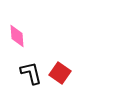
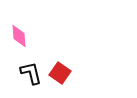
pink diamond: moved 2 px right
